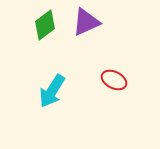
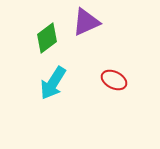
green diamond: moved 2 px right, 13 px down
cyan arrow: moved 1 px right, 8 px up
